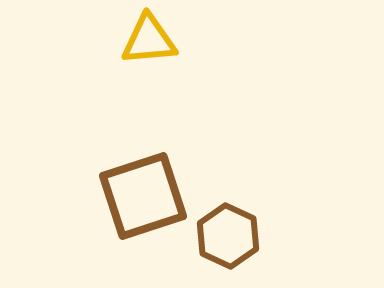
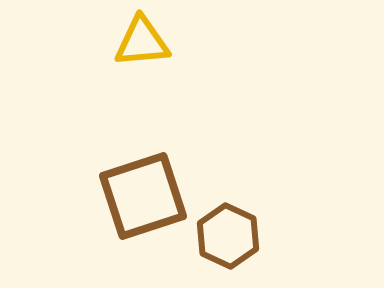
yellow triangle: moved 7 px left, 2 px down
